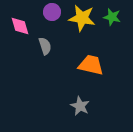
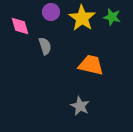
purple circle: moved 1 px left
yellow star: rotated 24 degrees clockwise
